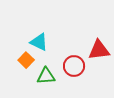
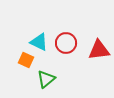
orange square: rotated 21 degrees counterclockwise
red circle: moved 8 px left, 23 px up
green triangle: moved 3 px down; rotated 36 degrees counterclockwise
